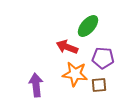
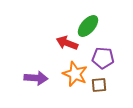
red arrow: moved 4 px up
orange star: rotated 15 degrees clockwise
purple arrow: moved 7 px up; rotated 100 degrees clockwise
